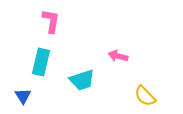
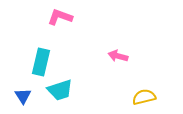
pink L-shape: moved 9 px right, 4 px up; rotated 80 degrees counterclockwise
cyan trapezoid: moved 22 px left, 10 px down
yellow semicircle: moved 1 px left, 1 px down; rotated 120 degrees clockwise
